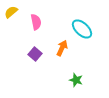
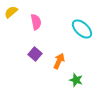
orange arrow: moved 3 px left, 13 px down
